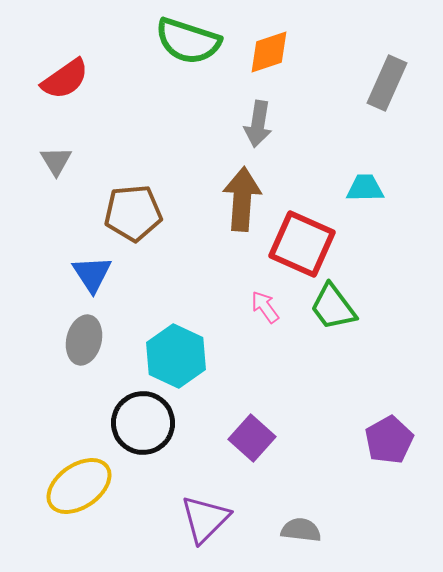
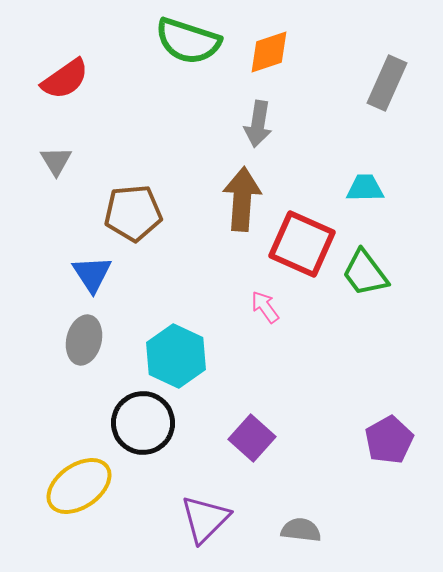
green trapezoid: moved 32 px right, 34 px up
